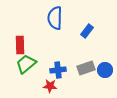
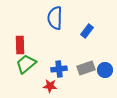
blue cross: moved 1 px right, 1 px up
